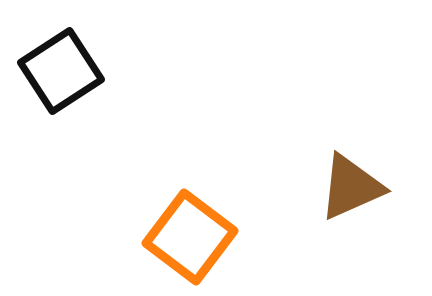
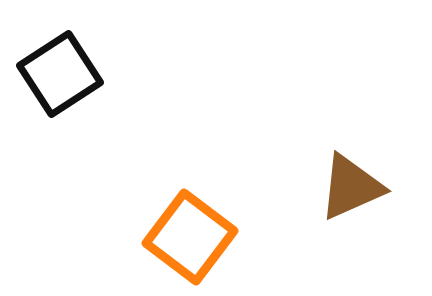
black square: moved 1 px left, 3 px down
